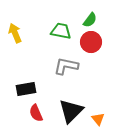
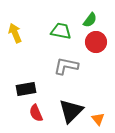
red circle: moved 5 px right
